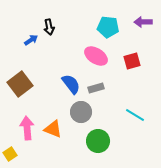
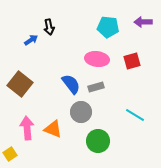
pink ellipse: moved 1 px right, 3 px down; rotated 25 degrees counterclockwise
brown square: rotated 15 degrees counterclockwise
gray rectangle: moved 1 px up
